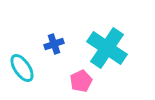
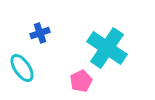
blue cross: moved 14 px left, 11 px up
